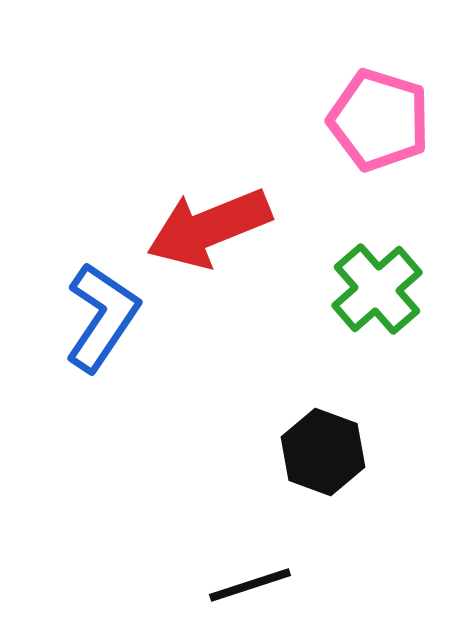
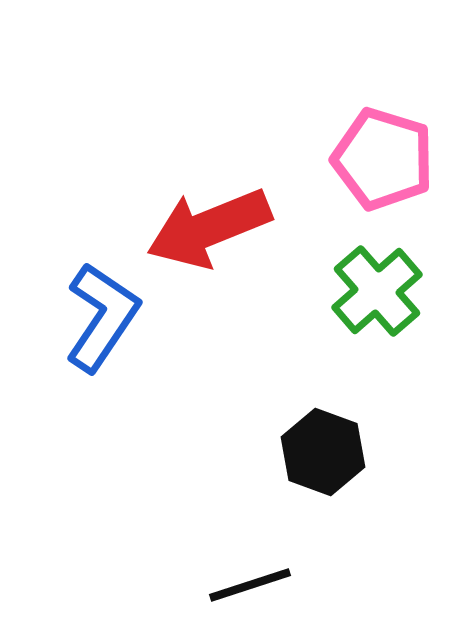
pink pentagon: moved 4 px right, 39 px down
green cross: moved 2 px down
